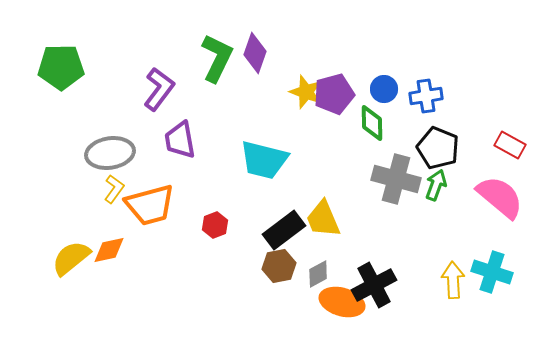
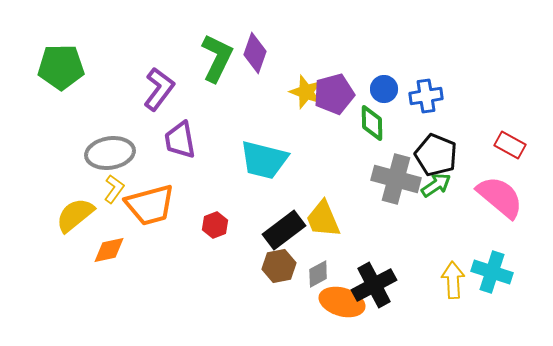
black pentagon: moved 2 px left, 7 px down
green arrow: rotated 36 degrees clockwise
yellow semicircle: moved 4 px right, 43 px up
